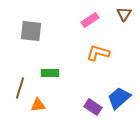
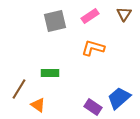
pink rectangle: moved 4 px up
gray square: moved 24 px right, 10 px up; rotated 20 degrees counterclockwise
orange L-shape: moved 5 px left, 5 px up
brown line: moved 1 px left, 1 px down; rotated 15 degrees clockwise
orange triangle: rotated 42 degrees clockwise
